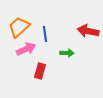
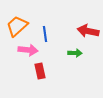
orange trapezoid: moved 2 px left, 1 px up
pink arrow: moved 2 px right, 1 px down; rotated 30 degrees clockwise
green arrow: moved 8 px right
red rectangle: rotated 28 degrees counterclockwise
